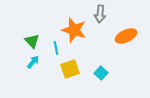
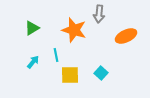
gray arrow: moved 1 px left
green triangle: moved 13 px up; rotated 42 degrees clockwise
cyan line: moved 7 px down
yellow square: moved 6 px down; rotated 18 degrees clockwise
